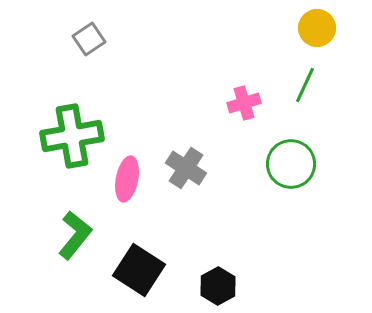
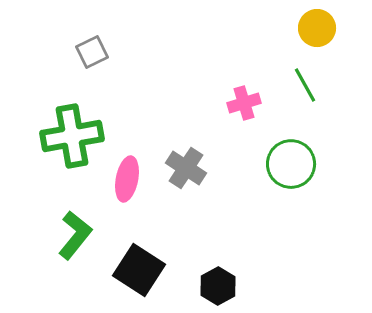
gray square: moved 3 px right, 13 px down; rotated 8 degrees clockwise
green line: rotated 54 degrees counterclockwise
